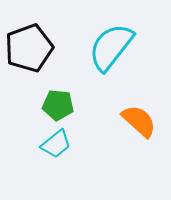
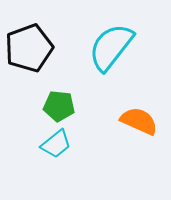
green pentagon: moved 1 px right, 1 px down
orange semicircle: rotated 18 degrees counterclockwise
